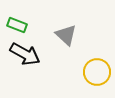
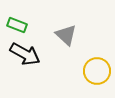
yellow circle: moved 1 px up
